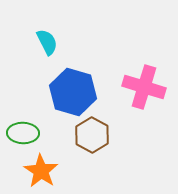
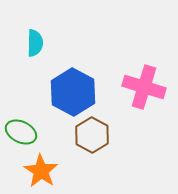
cyan semicircle: moved 12 px left, 1 px down; rotated 28 degrees clockwise
blue hexagon: rotated 12 degrees clockwise
green ellipse: moved 2 px left, 1 px up; rotated 24 degrees clockwise
